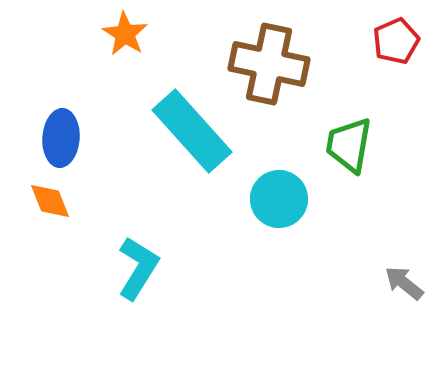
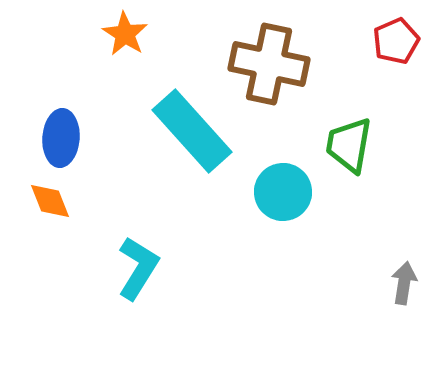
cyan circle: moved 4 px right, 7 px up
gray arrow: rotated 60 degrees clockwise
